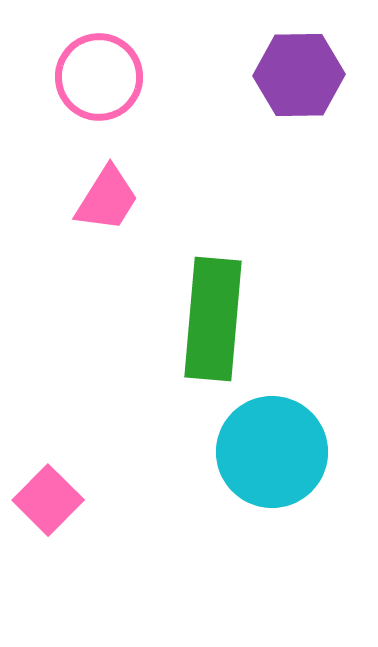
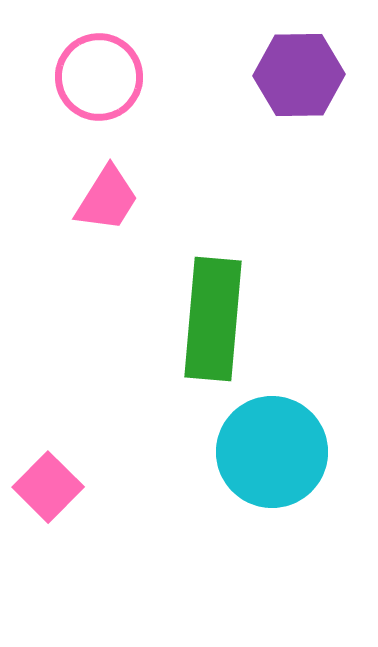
pink square: moved 13 px up
